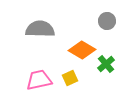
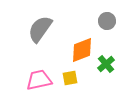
gray semicircle: rotated 56 degrees counterclockwise
orange diamond: rotated 52 degrees counterclockwise
yellow square: rotated 14 degrees clockwise
